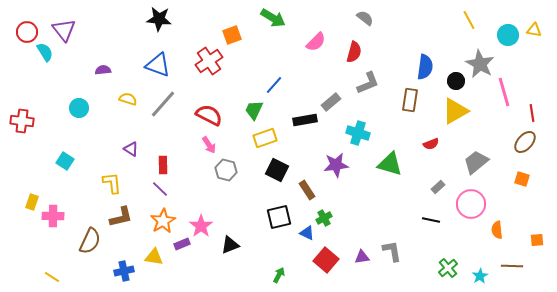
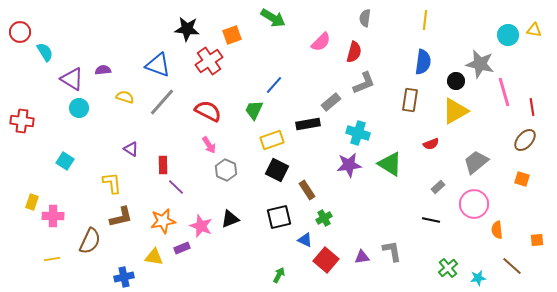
gray semicircle at (365, 18): rotated 120 degrees counterclockwise
black star at (159, 19): moved 28 px right, 10 px down
yellow line at (469, 20): moved 44 px left; rotated 36 degrees clockwise
purple triangle at (64, 30): moved 8 px right, 49 px down; rotated 20 degrees counterclockwise
red circle at (27, 32): moved 7 px left
pink semicircle at (316, 42): moved 5 px right
gray star at (480, 64): rotated 16 degrees counterclockwise
blue semicircle at (425, 67): moved 2 px left, 5 px up
gray L-shape at (368, 83): moved 4 px left
yellow semicircle at (128, 99): moved 3 px left, 2 px up
gray line at (163, 104): moved 1 px left, 2 px up
red line at (532, 113): moved 6 px up
red semicircle at (209, 115): moved 1 px left, 4 px up
black rectangle at (305, 120): moved 3 px right, 4 px down
yellow rectangle at (265, 138): moved 7 px right, 2 px down
brown ellipse at (525, 142): moved 2 px up
green triangle at (390, 164): rotated 16 degrees clockwise
purple star at (336, 165): moved 13 px right
gray hexagon at (226, 170): rotated 10 degrees clockwise
purple line at (160, 189): moved 16 px right, 2 px up
pink circle at (471, 204): moved 3 px right
orange star at (163, 221): rotated 20 degrees clockwise
pink star at (201, 226): rotated 15 degrees counterclockwise
blue triangle at (307, 233): moved 2 px left, 7 px down
purple rectangle at (182, 244): moved 4 px down
black triangle at (230, 245): moved 26 px up
brown line at (512, 266): rotated 40 degrees clockwise
blue cross at (124, 271): moved 6 px down
cyan star at (480, 276): moved 2 px left, 2 px down; rotated 21 degrees clockwise
yellow line at (52, 277): moved 18 px up; rotated 42 degrees counterclockwise
